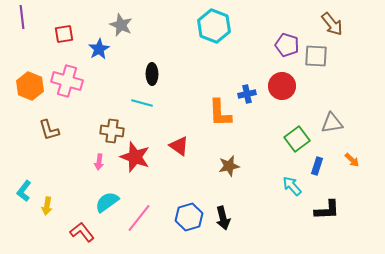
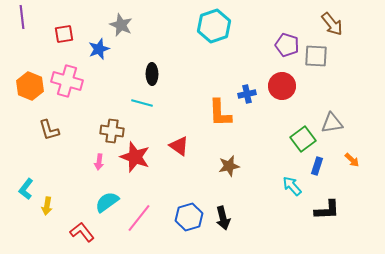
cyan hexagon: rotated 20 degrees clockwise
blue star: rotated 10 degrees clockwise
green square: moved 6 px right
cyan L-shape: moved 2 px right, 2 px up
